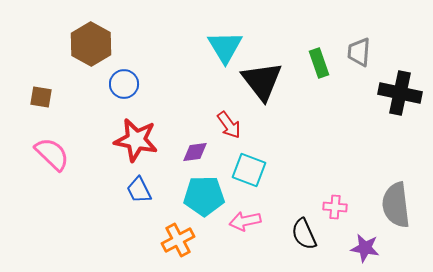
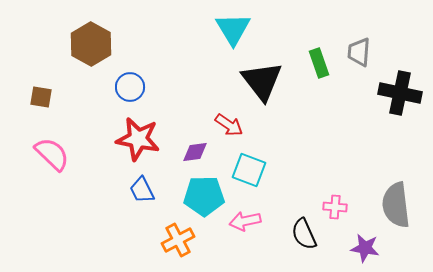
cyan triangle: moved 8 px right, 18 px up
blue circle: moved 6 px right, 3 px down
red arrow: rotated 20 degrees counterclockwise
red star: moved 2 px right, 1 px up
blue trapezoid: moved 3 px right
